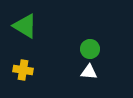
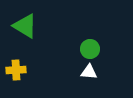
yellow cross: moved 7 px left; rotated 12 degrees counterclockwise
